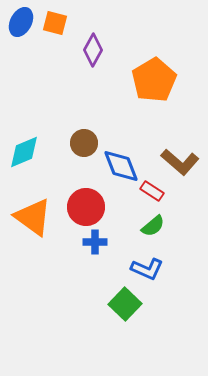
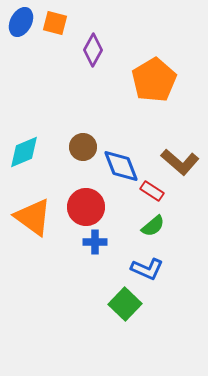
brown circle: moved 1 px left, 4 px down
